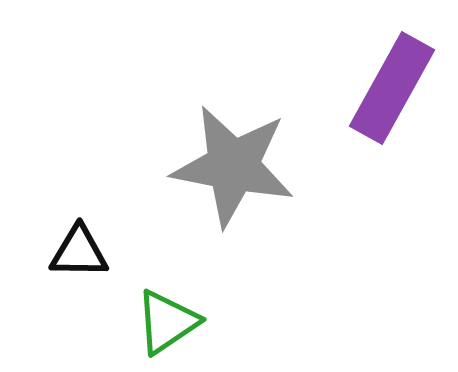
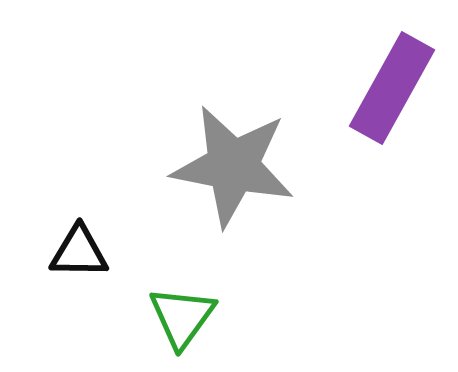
green triangle: moved 15 px right, 5 px up; rotated 20 degrees counterclockwise
